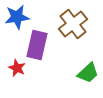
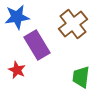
purple rectangle: rotated 44 degrees counterclockwise
red star: moved 2 px down
green trapezoid: moved 7 px left, 4 px down; rotated 140 degrees clockwise
